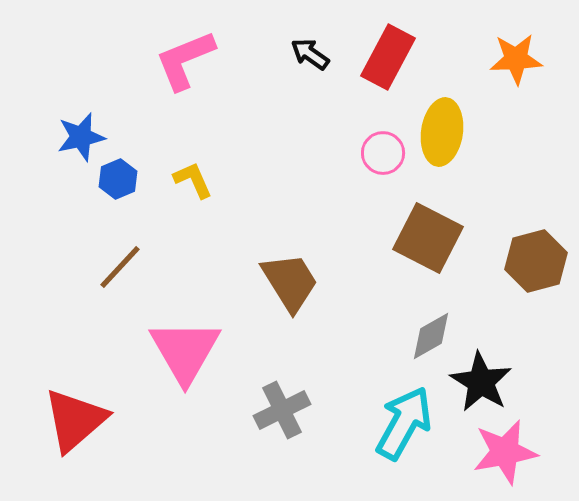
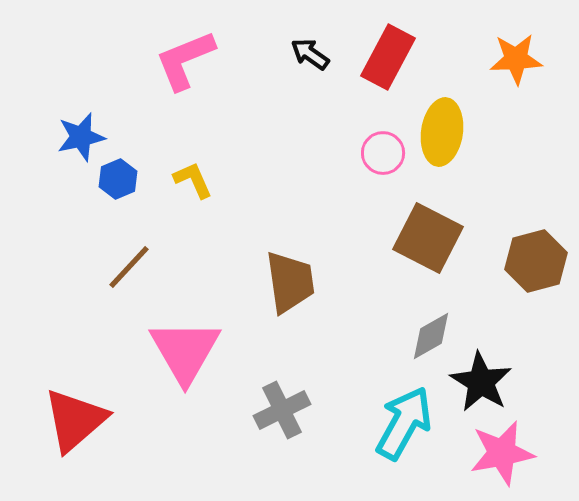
brown line: moved 9 px right
brown trapezoid: rotated 24 degrees clockwise
pink star: moved 3 px left, 1 px down
